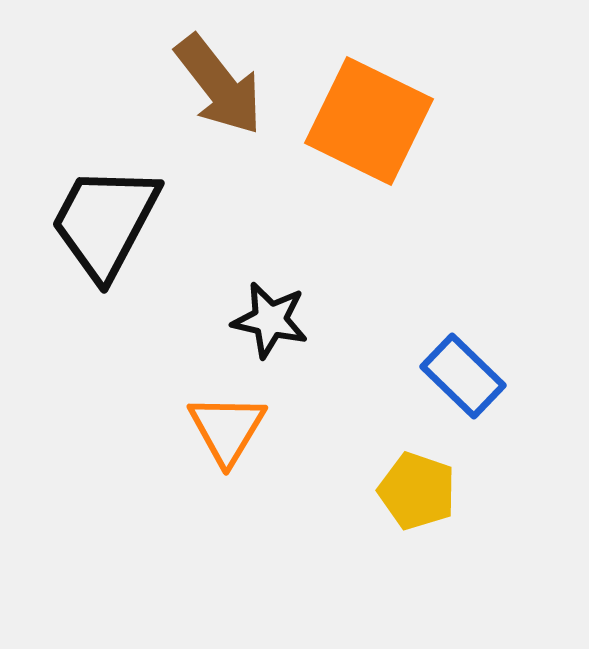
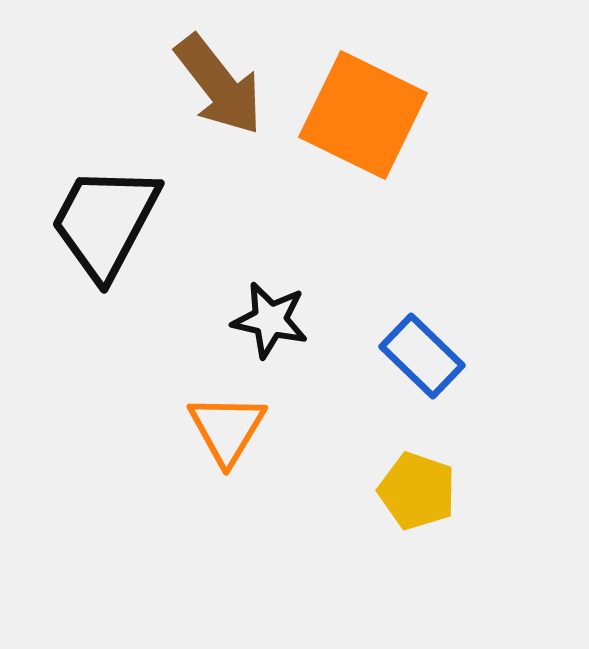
orange square: moved 6 px left, 6 px up
blue rectangle: moved 41 px left, 20 px up
